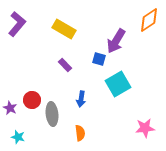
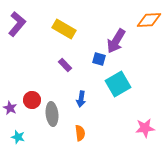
orange diamond: rotated 30 degrees clockwise
